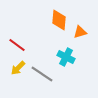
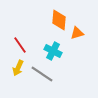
orange triangle: moved 3 px left, 1 px down
red line: moved 3 px right; rotated 18 degrees clockwise
cyan cross: moved 13 px left, 6 px up
yellow arrow: rotated 21 degrees counterclockwise
